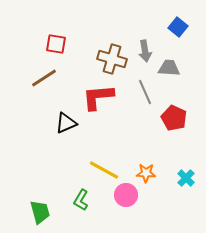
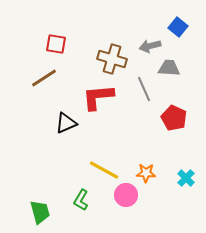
gray arrow: moved 5 px right, 5 px up; rotated 85 degrees clockwise
gray line: moved 1 px left, 3 px up
